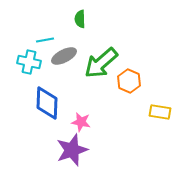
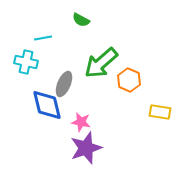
green semicircle: moved 1 px right, 1 px down; rotated 60 degrees counterclockwise
cyan line: moved 2 px left, 2 px up
gray ellipse: moved 28 px down; rotated 40 degrees counterclockwise
cyan cross: moved 3 px left
orange hexagon: moved 1 px up
blue diamond: moved 2 px down; rotated 16 degrees counterclockwise
purple star: moved 14 px right, 2 px up
